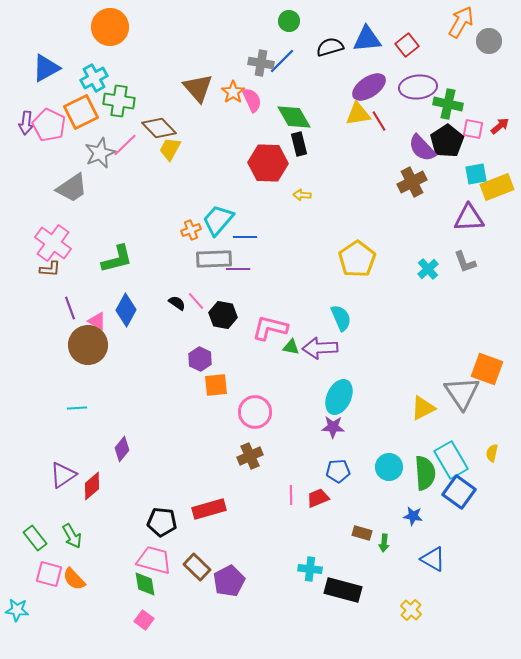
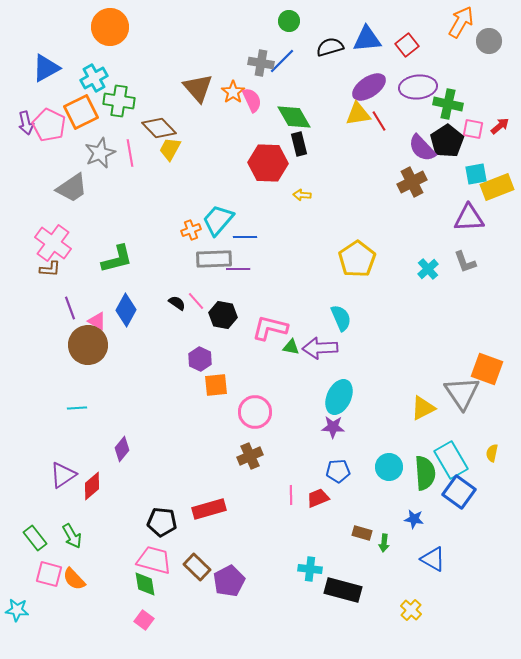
purple arrow at (26, 123): rotated 20 degrees counterclockwise
pink line at (125, 145): moved 5 px right, 8 px down; rotated 56 degrees counterclockwise
blue star at (413, 516): moved 1 px right, 3 px down
